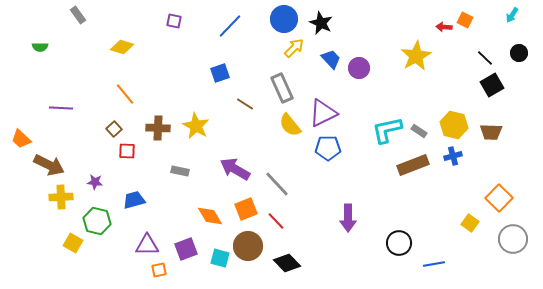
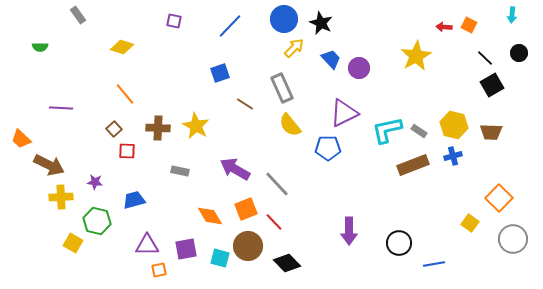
cyan arrow at (512, 15): rotated 28 degrees counterclockwise
orange square at (465, 20): moved 4 px right, 5 px down
purple triangle at (323, 113): moved 21 px right
purple arrow at (348, 218): moved 1 px right, 13 px down
red line at (276, 221): moved 2 px left, 1 px down
purple square at (186, 249): rotated 10 degrees clockwise
